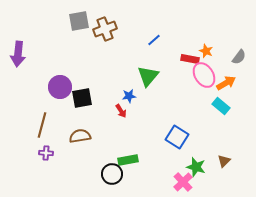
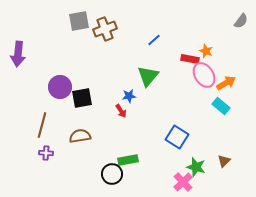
gray semicircle: moved 2 px right, 36 px up
